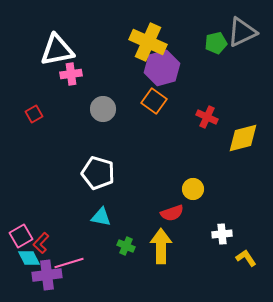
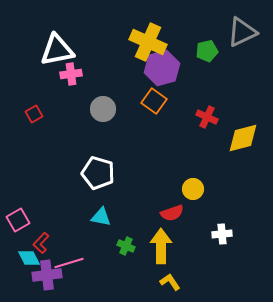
green pentagon: moved 9 px left, 8 px down
pink square: moved 3 px left, 16 px up
yellow L-shape: moved 76 px left, 24 px down
